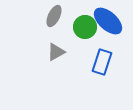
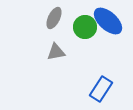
gray ellipse: moved 2 px down
gray triangle: rotated 18 degrees clockwise
blue rectangle: moved 1 px left, 27 px down; rotated 15 degrees clockwise
